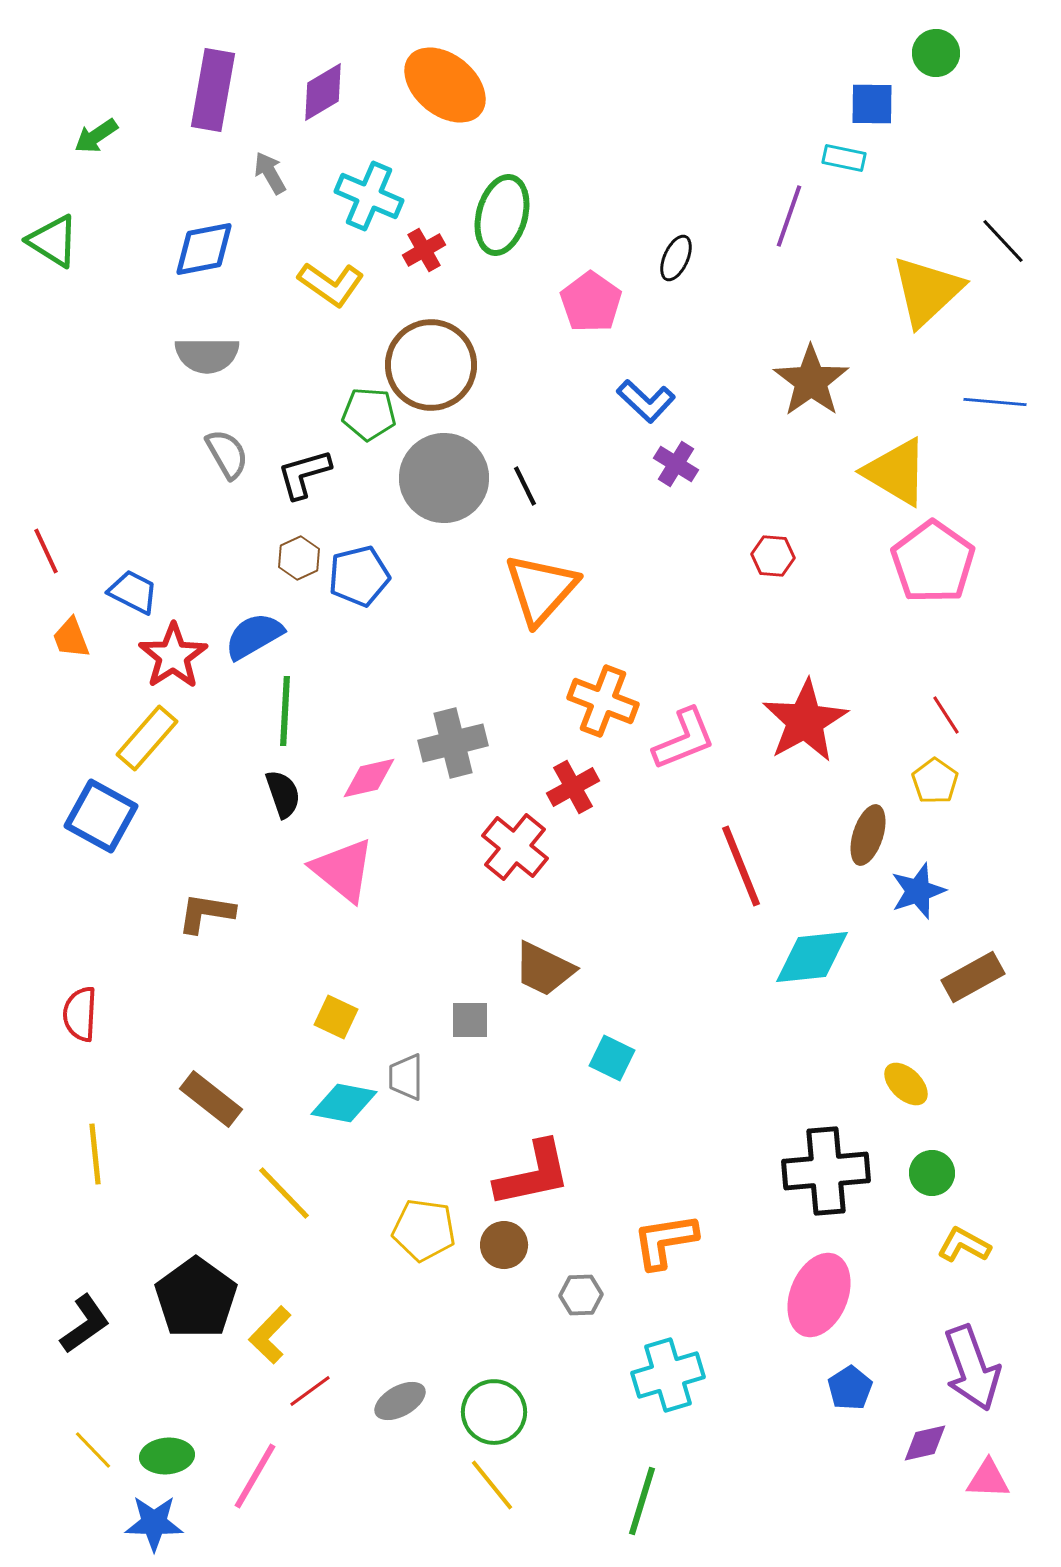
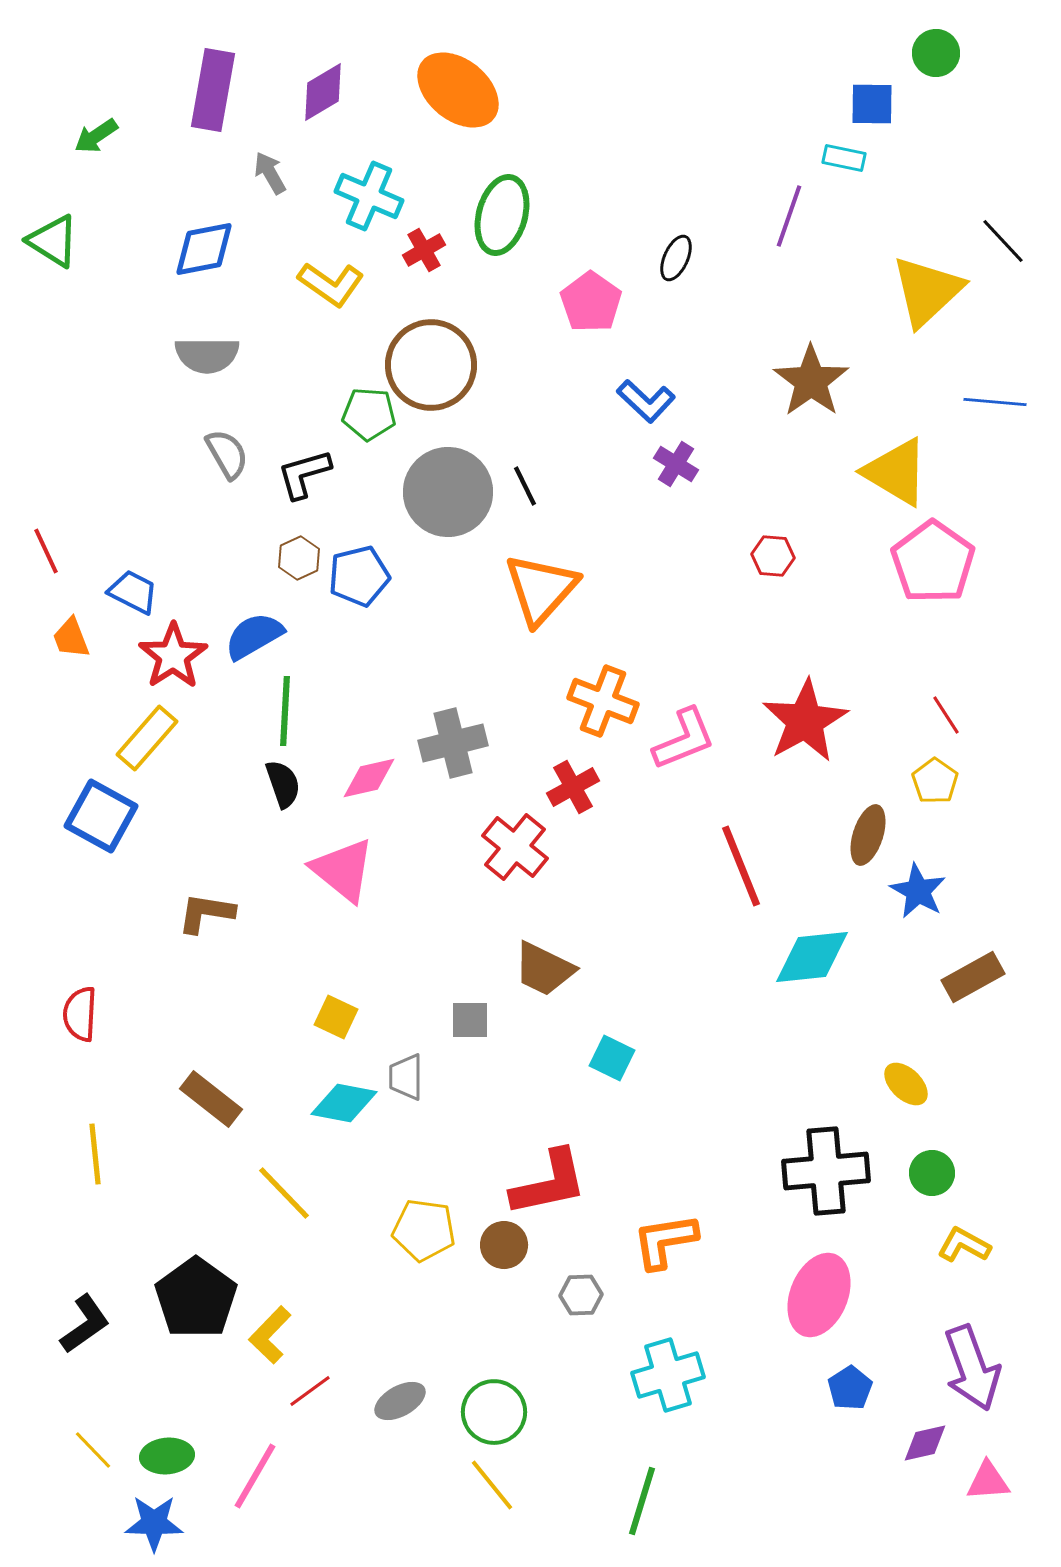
orange ellipse at (445, 85): moved 13 px right, 5 px down
gray circle at (444, 478): moved 4 px right, 14 px down
black semicircle at (283, 794): moved 10 px up
blue star at (918, 891): rotated 24 degrees counterclockwise
red L-shape at (533, 1174): moved 16 px right, 9 px down
pink triangle at (988, 1479): moved 2 px down; rotated 6 degrees counterclockwise
